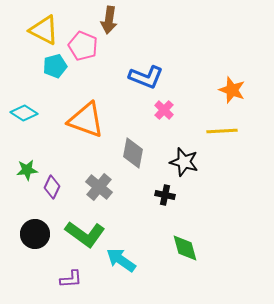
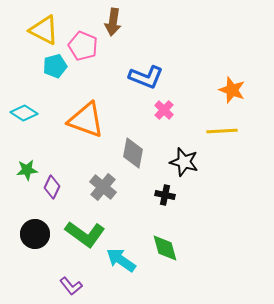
brown arrow: moved 4 px right, 2 px down
gray cross: moved 4 px right
green diamond: moved 20 px left
purple L-shape: moved 7 px down; rotated 55 degrees clockwise
